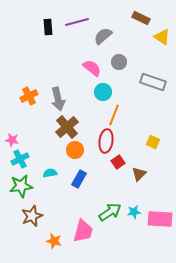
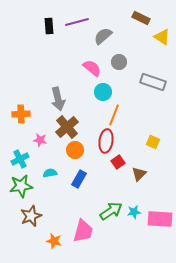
black rectangle: moved 1 px right, 1 px up
orange cross: moved 8 px left, 18 px down; rotated 24 degrees clockwise
pink star: moved 28 px right
green arrow: moved 1 px right, 1 px up
brown star: moved 1 px left
